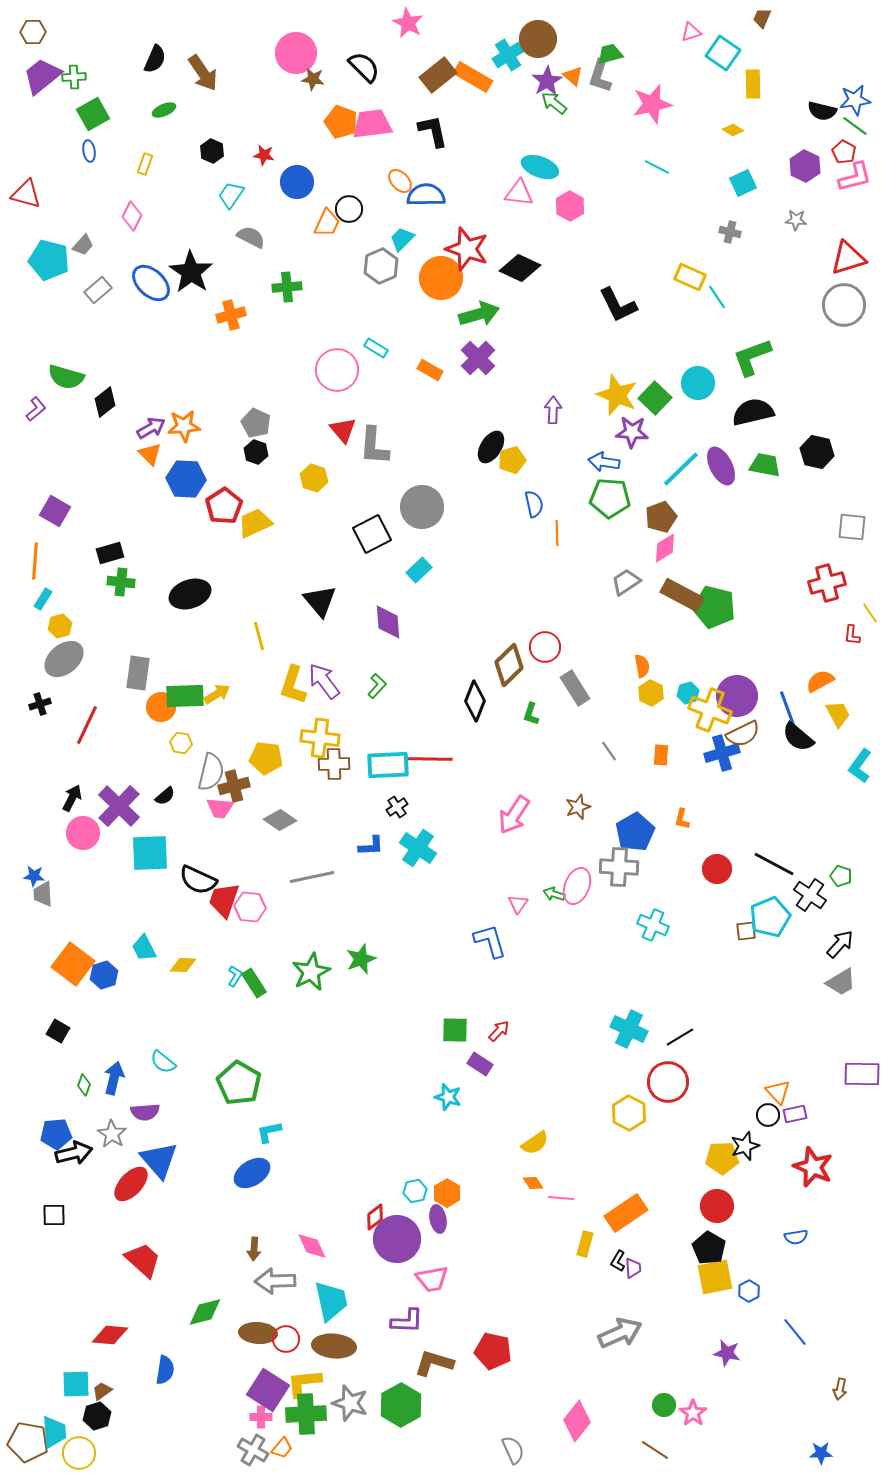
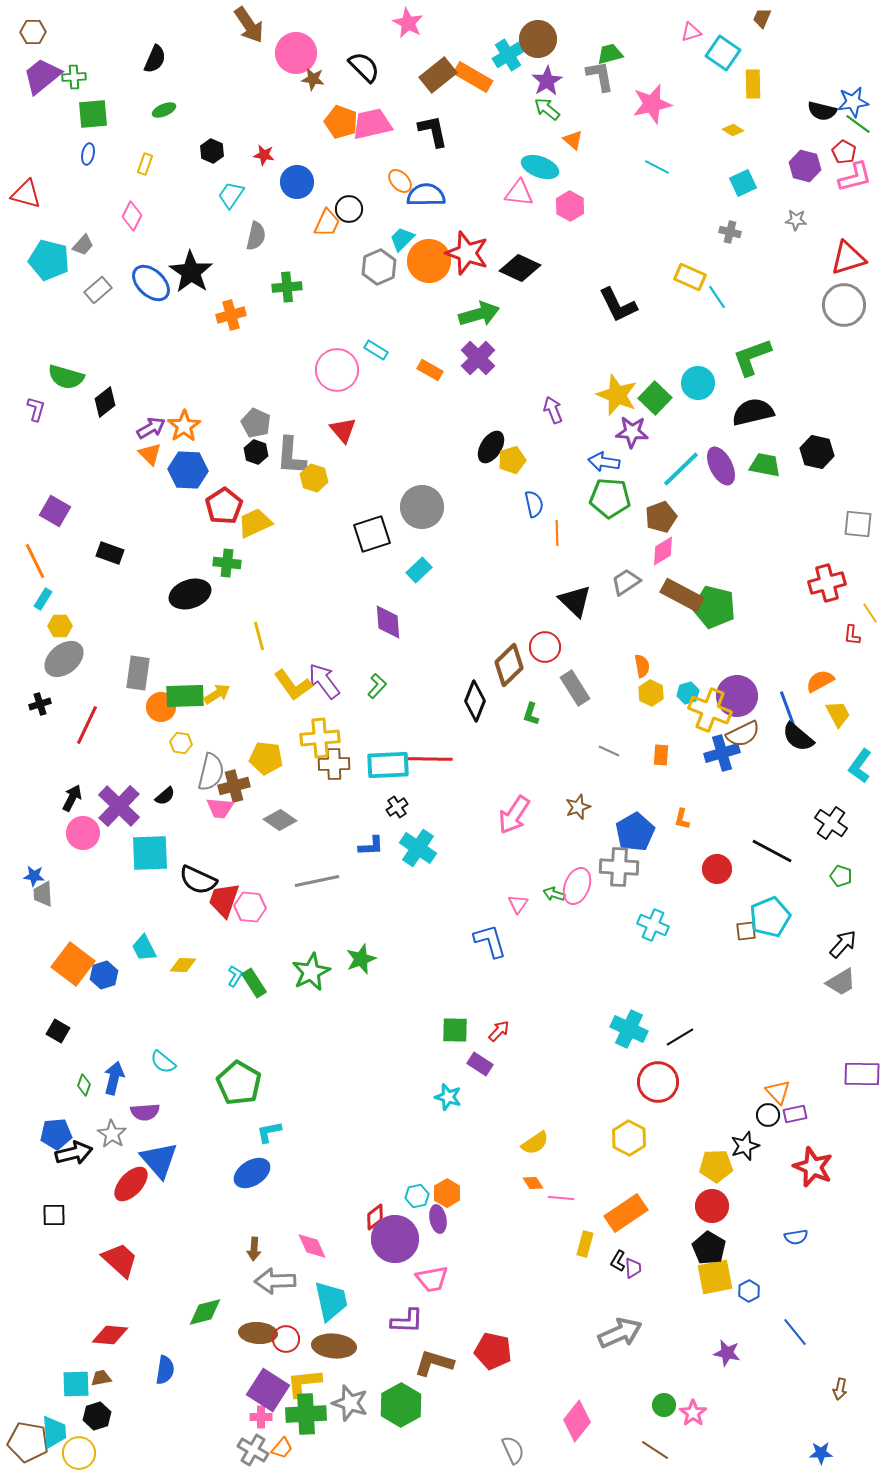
brown arrow at (203, 73): moved 46 px right, 48 px up
orange triangle at (573, 76): moved 64 px down
gray L-shape at (600, 76): rotated 152 degrees clockwise
blue star at (855, 100): moved 2 px left, 2 px down
green arrow at (554, 103): moved 7 px left, 6 px down
green square at (93, 114): rotated 24 degrees clockwise
pink trapezoid at (372, 124): rotated 6 degrees counterclockwise
green line at (855, 126): moved 3 px right, 2 px up
blue ellipse at (89, 151): moved 1 px left, 3 px down; rotated 20 degrees clockwise
purple hexagon at (805, 166): rotated 12 degrees counterclockwise
gray semicircle at (251, 237): moved 5 px right, 1 px up; rotated 76 degrees clockwise
red star at (467, 249): moved 4 px down
gray hexagon at (381, 266): moved 2 px left, 1 px down
orange circle at (441, 278): moved 12 px left, 17 px up
cyan rectangle at (376, 348): moved 2 px down
purple L-shape at (36, 409): rotated 35 degrees counterclockwise
purple arrow at (553, 410): rotated 24 degrees counterclockwise
orange star at (184, 426): rotated 28 degrees counterclockwise
gray L-shape at (374, 446): moved 83 px left, 10 px down
blue hexagon at (186, 479): moved 2 px right, 9 px up
gray square at (852, 527): moved 6 px right, 3 px up
black square at (372, 534): rotated 9 degrees clockwise
pink diamond at (665, 548): moved 2 px left, 3 px down
black rectangle at (110, 553): rotated 36 degrees clockwise
orange line at (35, 561): rotated 30 degrees counterclockwise
green cross at (121, 582): moved 106 px right, 19 px up
black triangle at (320, 601): moved 255 px right; rotated 6 degrees counterclockwise
yellow hexagon at (60, 626): rotated 15 degrees clockwise
yellow L-shape at (293, 685): rotated 54 degrees counterclockwise
yellow cross at (320, 738): rotated 12 degrees counterclockwise
gray line at (609, 751): rotated 30 degrees counterclockwise
black line at (774, 864): moved 2 px left, 13 px up
gray line at (312, 877): moved 5 px right, 4 px down
black cross at (810, 895): moved 21 px right, 72 px up
black arrow at (840, 944): moved 3 px right
red circle at (668, 1082): moved 10 px left
yellow hexagon at (629, 1113): moved 25 px down
yellow pentagon at (722, 1158): moved 6 px left, 8 px down
cyan hexagon at (415, 1191): moved 2 px right, 5 px down
red circle at (717, 1206): moved 5 px left
purple circle at (397, 1239): moved 2 px left
red trapezoid at (143, 1260): moved 23 px left
brown trapezoid at (102, 1391): moved 1 px left, 13 px up; rotated 25 degrees clockwise
